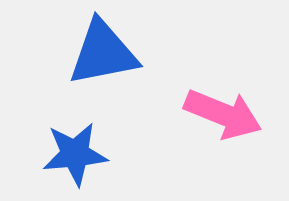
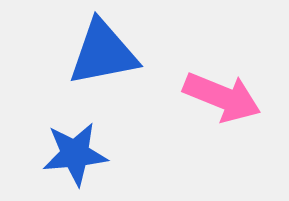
pink arrow: moved 1 px left, 17 px up
